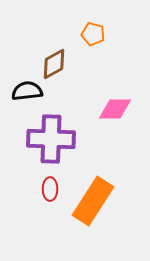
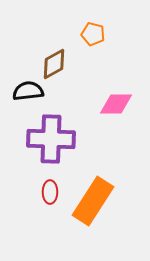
black semicircle: moved 1 px right
pink diamond: moved 1 px right, 5 px up
red ellipse: moved 3 px down
